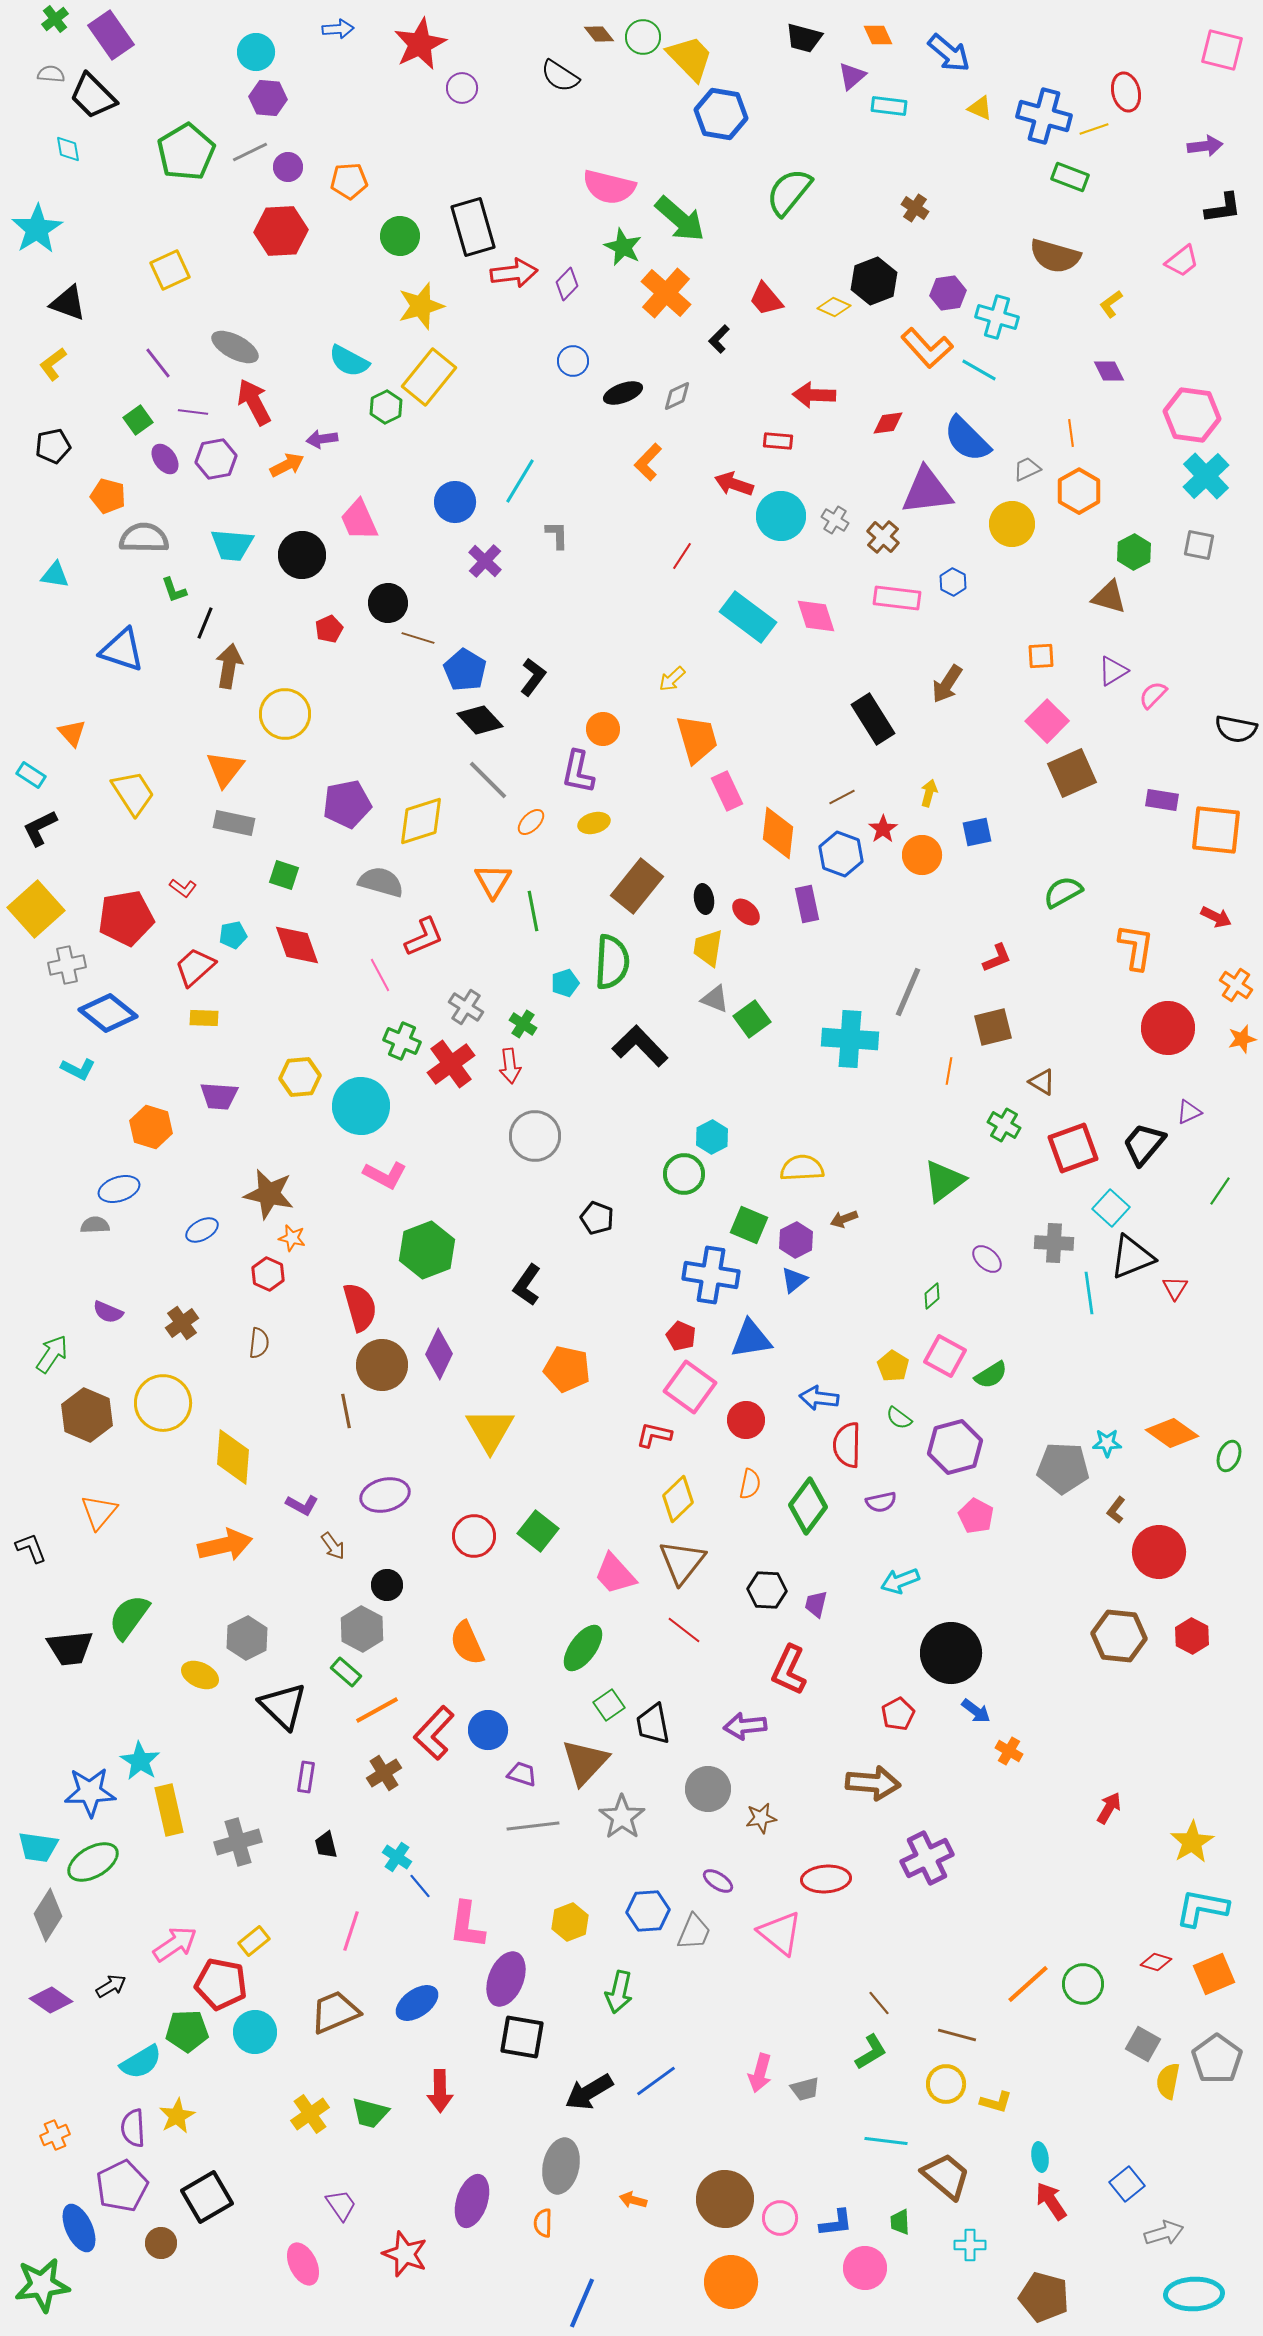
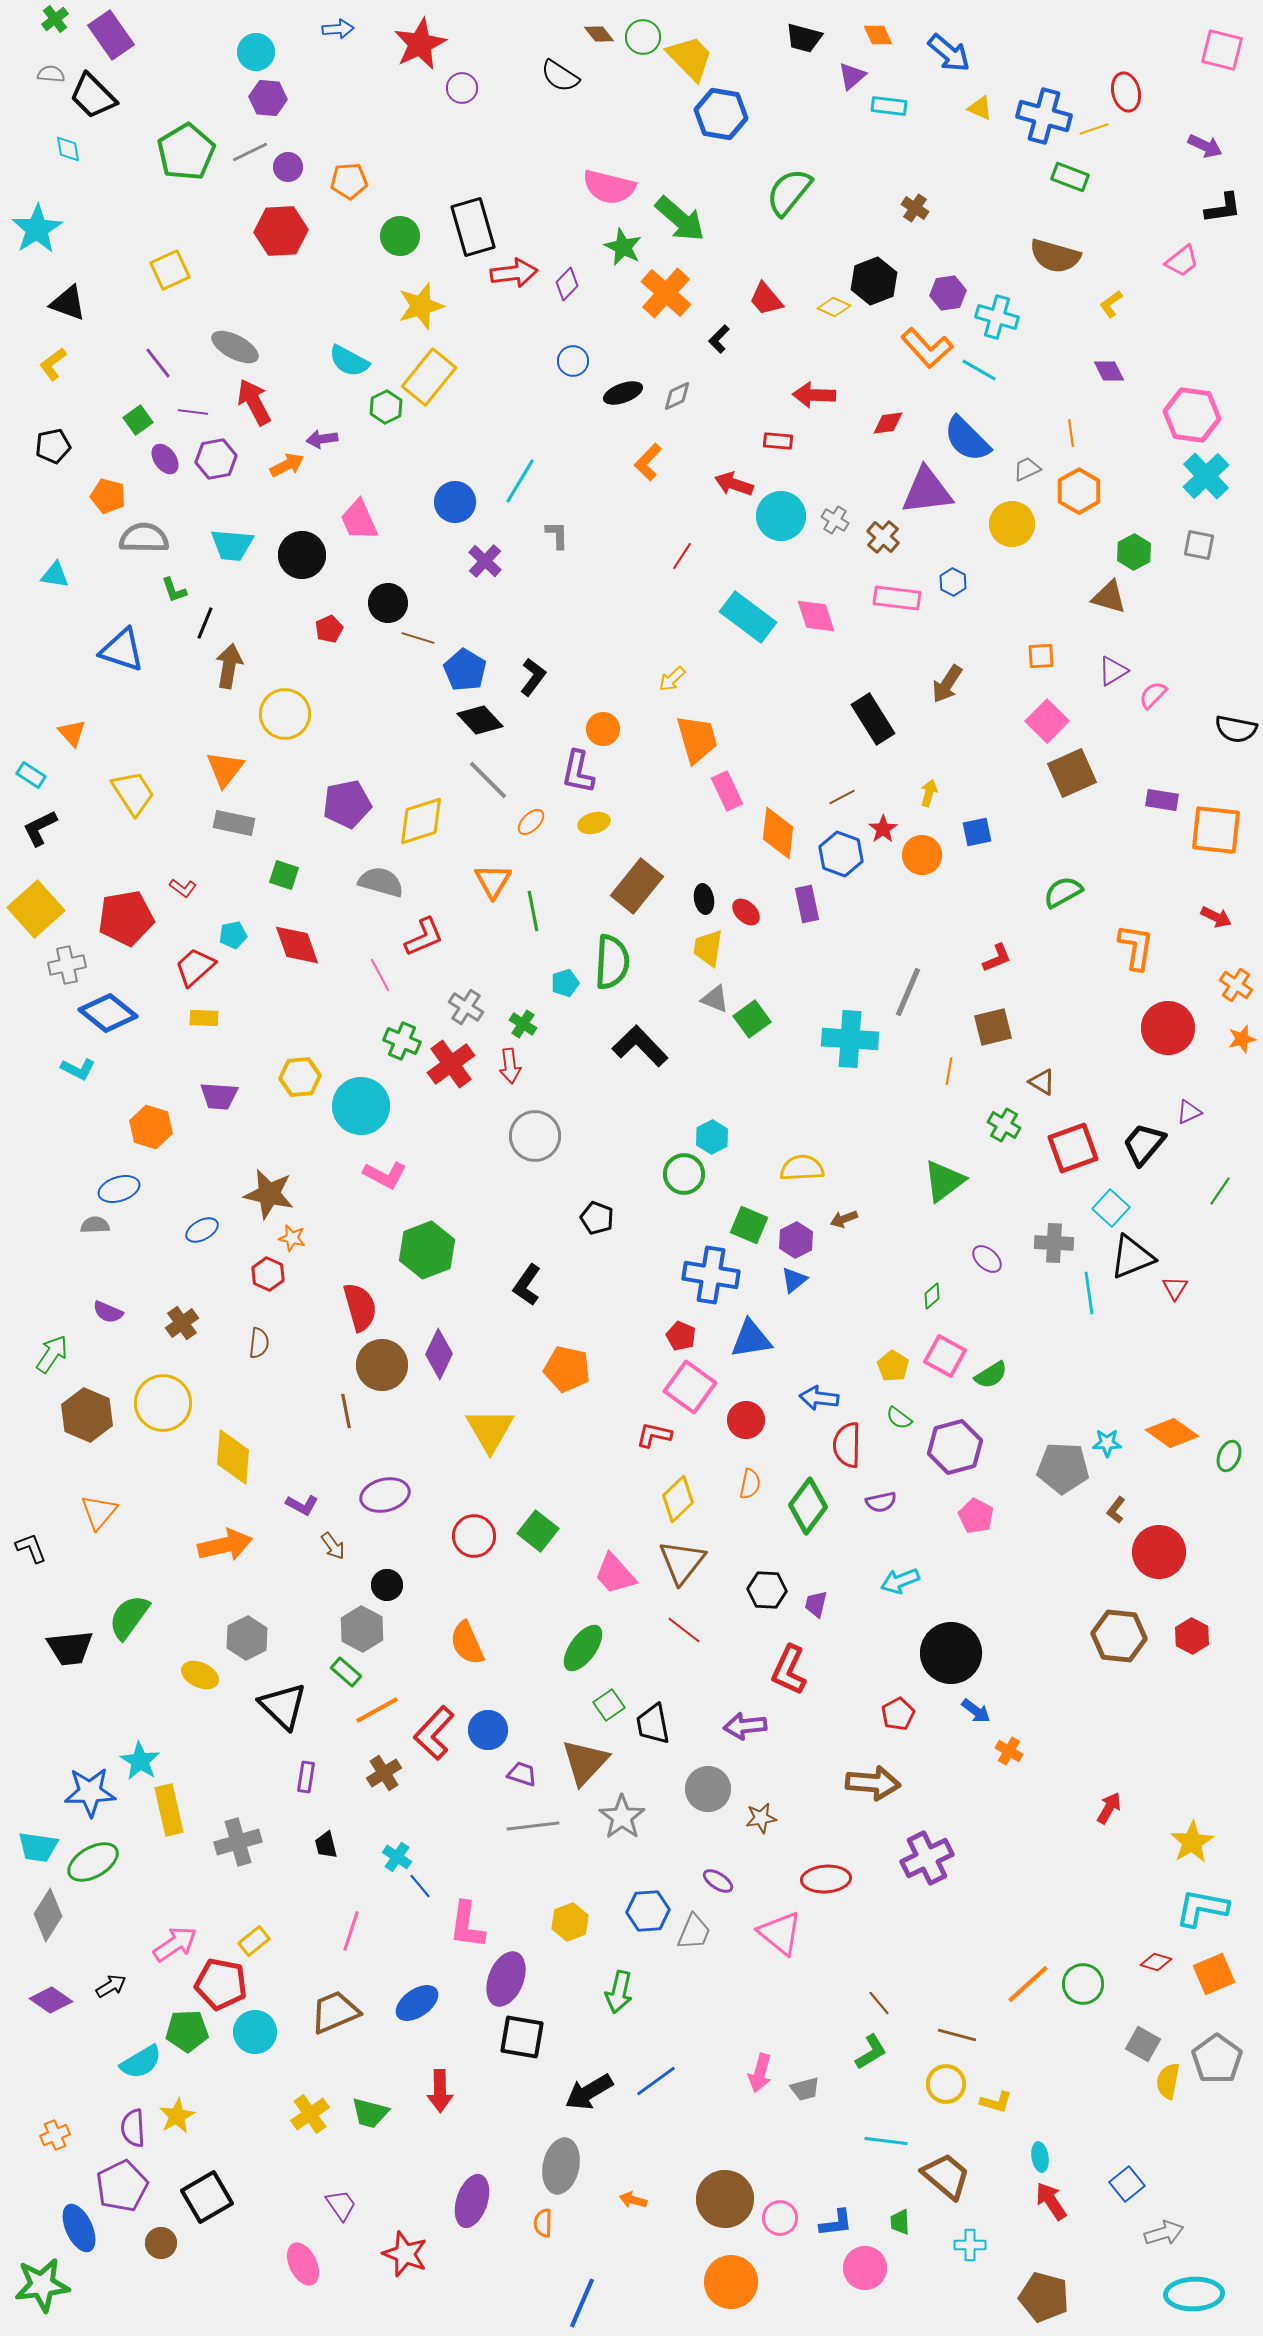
purple arrow at (1205, 146): rotated 32 degrees clockwise
